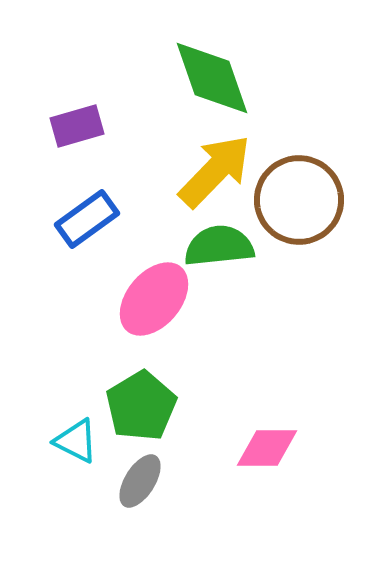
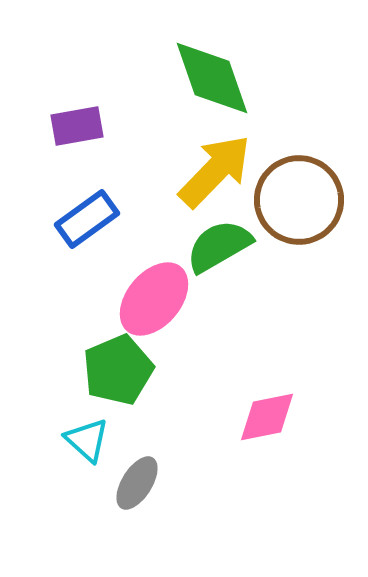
purple rectangle: rotated 6 degrees clockwise
green semicircle: rotated 24 degrees counterclockwise
green pentagon: moved 23 px left, 36 px up; rotated 8 degrees clockwise
cyan triangle: moved 11 px right, 1 px up; rotated 15 degrees clockwise
pink diamond: moved 31 px up; rotated 12 degrees counterclockwise
gray ellipse: moved 3 px left, 2 px down
